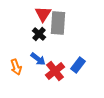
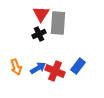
red triangle: moved 2 px left
black cross: rotated 24 degrees clockwise
blue arrow: moved 9 px down; rotated 70 degrees counterclockwise
blue rectangle: moved 1 px down
red cross: rotated 30 degrees counterclockwise
